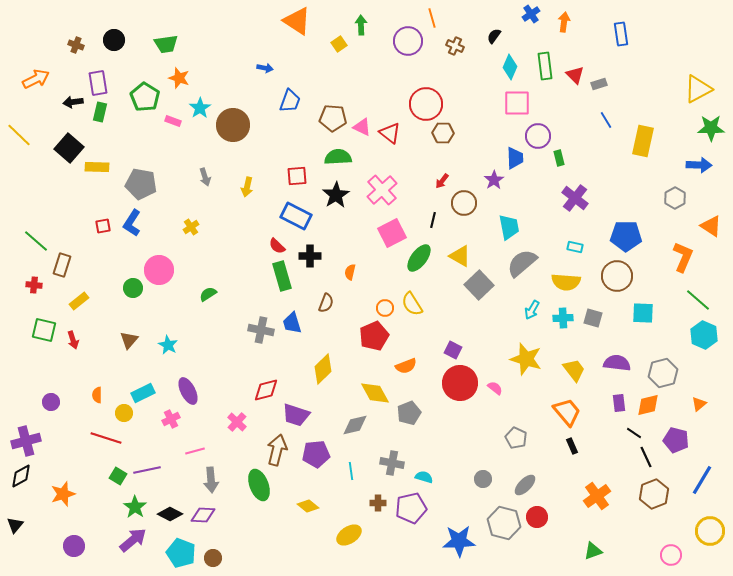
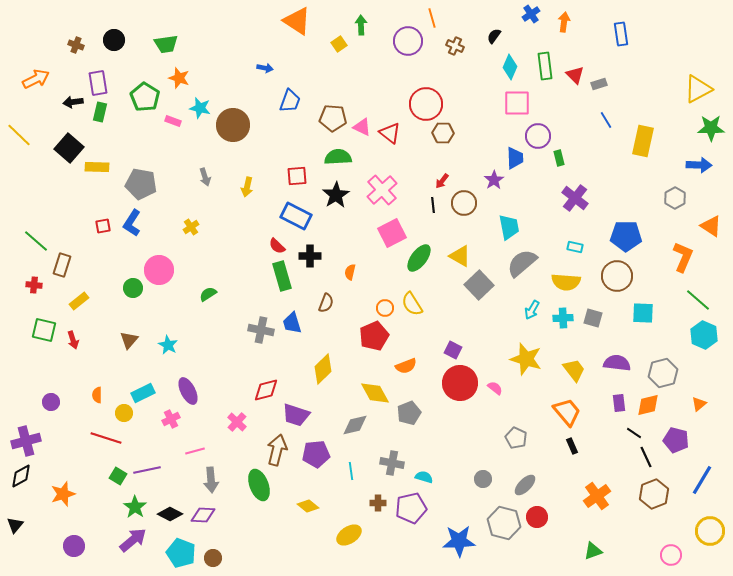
cyan star at (200, 108): rotated 25 degrees counterclockwise
black line at (433, 220): moved 15 px up; rotated 21 degrees counterclockwise
